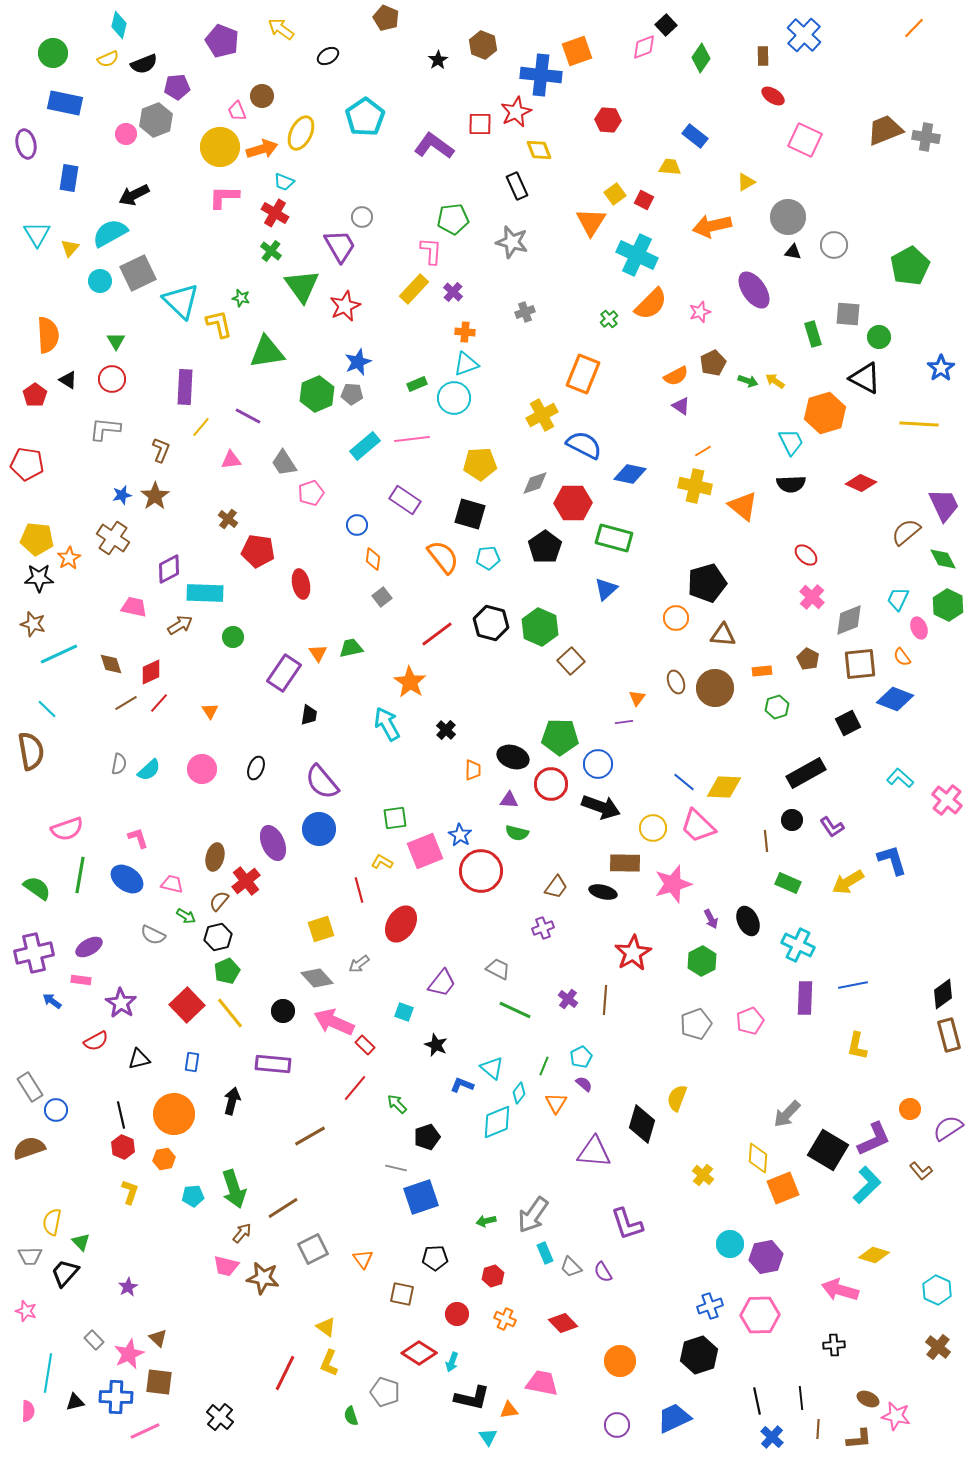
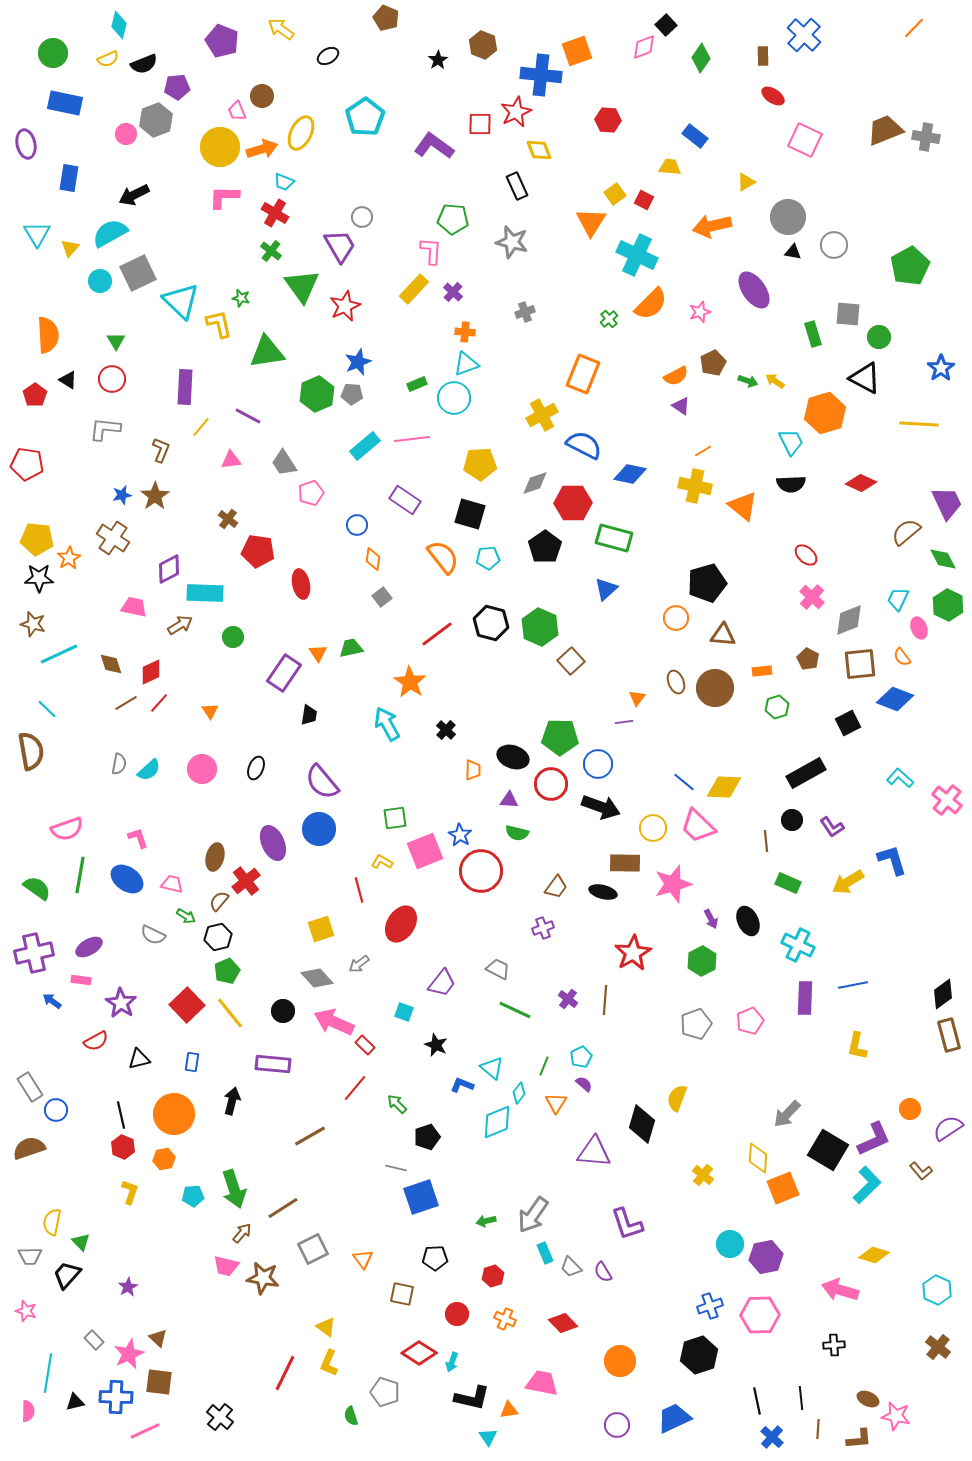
green pentagon at (453, 219): rotated 12 degrees clockwise
purple trapezoid at (944, 505): moved 3 px right, 2 px up
black trapezoid at (65, 1273): moved 2 px right, 2 px down
